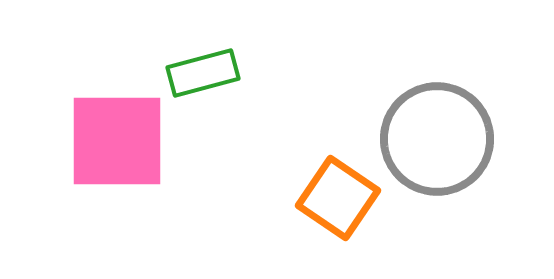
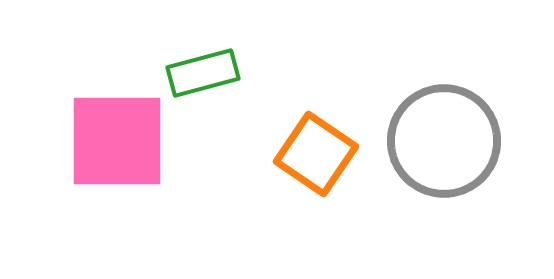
gray circle: moved 7 px right, 2 px down
orange square: moved 22 px left, 44 px up
